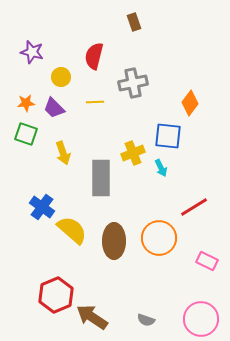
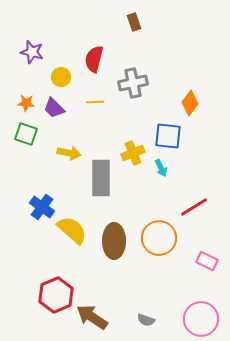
red semicircle: moved 3 px down
orange star: rotated 12 degrees clockwise
yellow arrow: moved 6 px right; rotated 60 degrees counterclockwise
